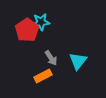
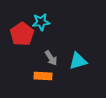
red pentagon: moved 5 px left, 4 px down
cyan triangle: rotated 36 degrees clockwise
orange rectangle: rotated 30 degrees clockwise
